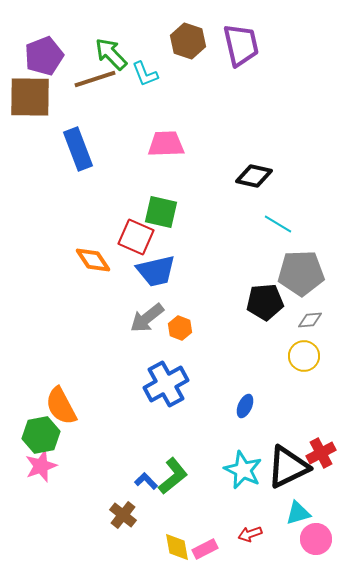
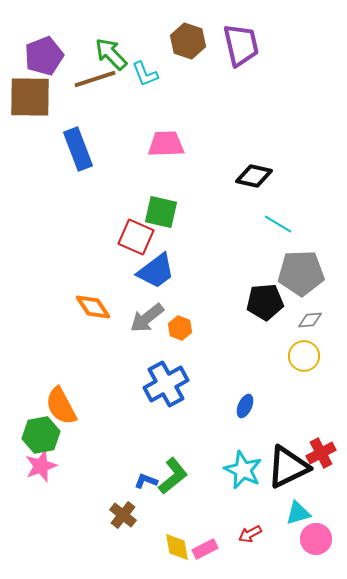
orange diamond: moved 47 px down
blue trapezoid: rotated 24 degrees counterclockwise
blue L-shape: rotated 25 degrees counterclockwise
red arrow: rotated 10 degrees counterclockwise
